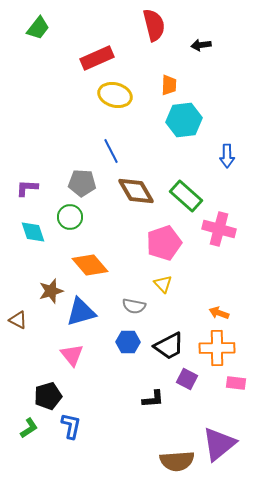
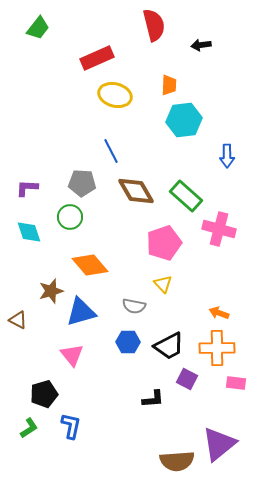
cyan diamond: moved 4 px left
black pentagon: moved 4 px left, 2 px up
